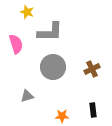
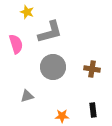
gray L-shape: rotated 16 degrees counterclockwise
brown cross: rotated 35 degrees clockwise
